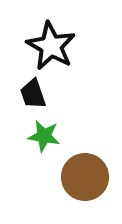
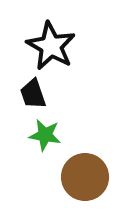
green star: moved 1 px right, 1 px up
